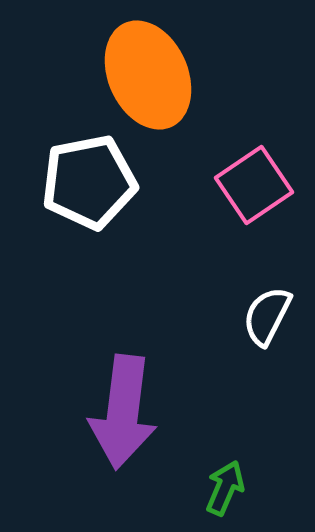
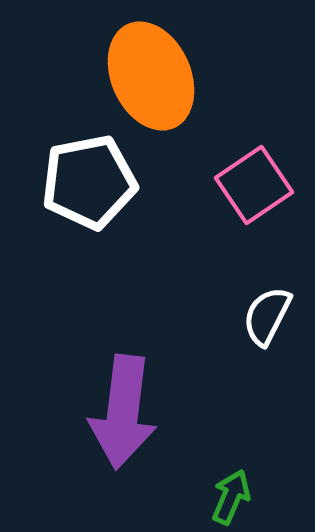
orange ellipse: moved 3 px right, 1 px down
green arrow: moved 6 px right, 9 px down
